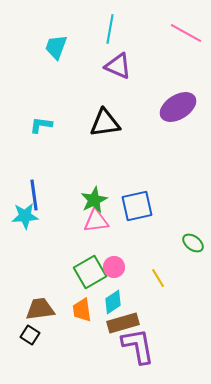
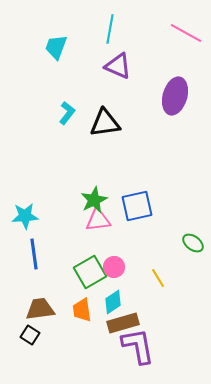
purple ellipse: moved 3 px left, 11 px up; rotated 42 degrees counterclockwise
cyan L-shape: moved 26 px right, 12 px up; rotated 120 degrees clockwise
blue line: moved 59 px down
pink triangle: moved 2 px right, 1 px up
